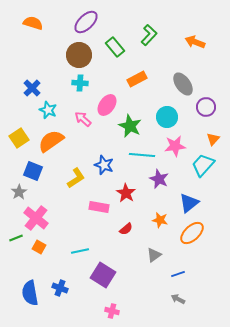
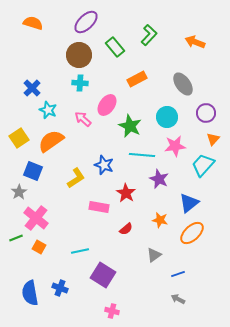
purple circle at (206, 107): moved 6 px down
